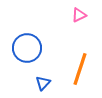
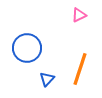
blue triangle: moved 4 px right, 4 px up
